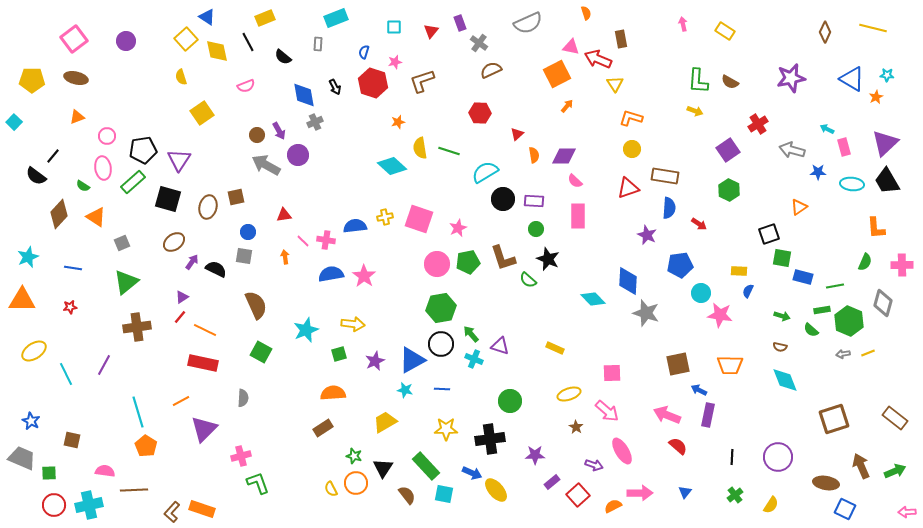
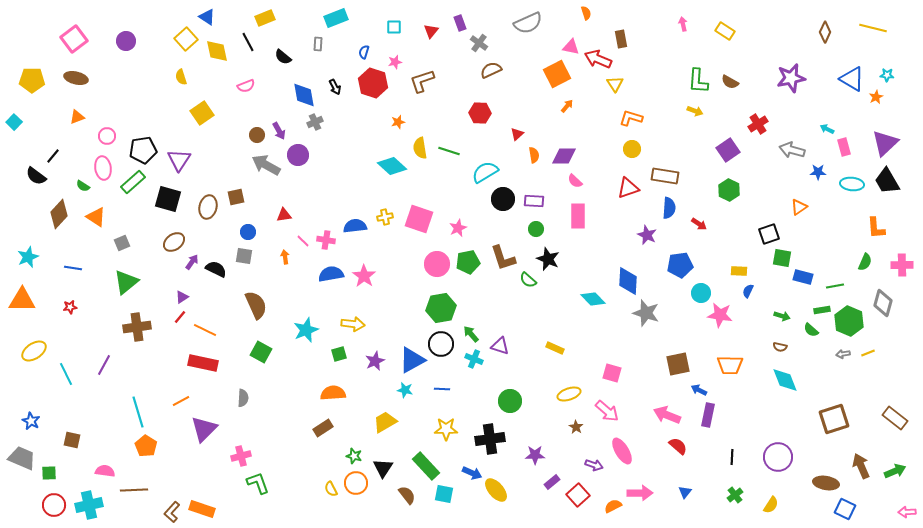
pink square at (612, 373): rotated 18 degrees clockwise
